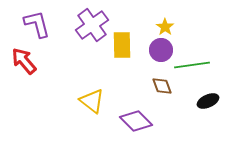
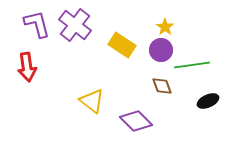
purple cross: moved 17 px left; rotated 16 degrees counterclockwise
yellow rectangle: rotated 56 degrees counterclockwise
red arrow: moved 3 px right, 6 px down; rotated 148 degrees counterclockwise
